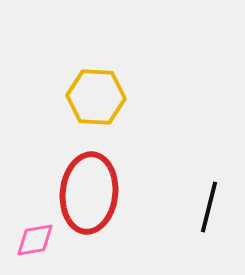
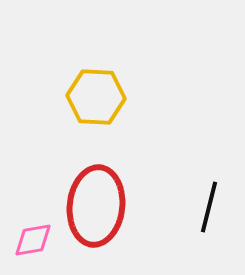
red ellipse: moved 7 px right, 13 px down
pink diamond: moved 2 px left
